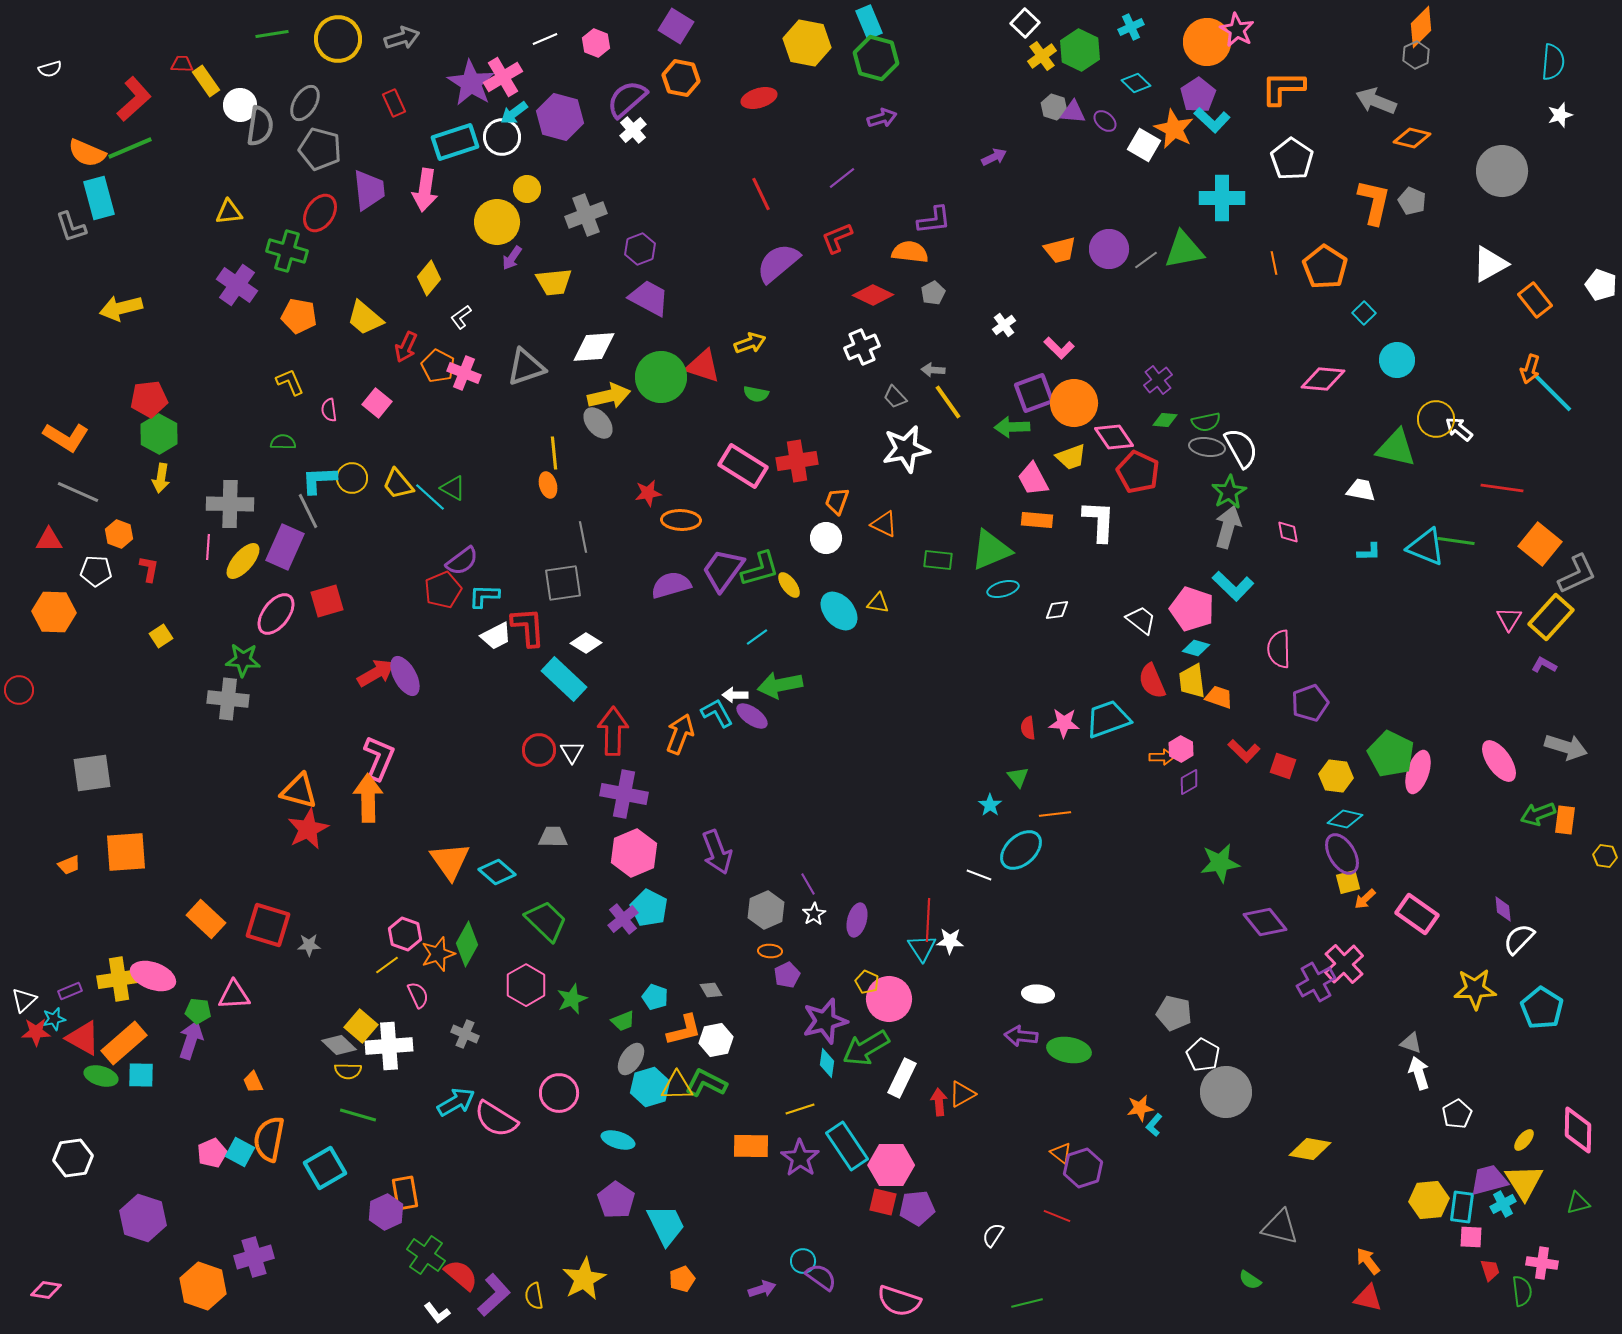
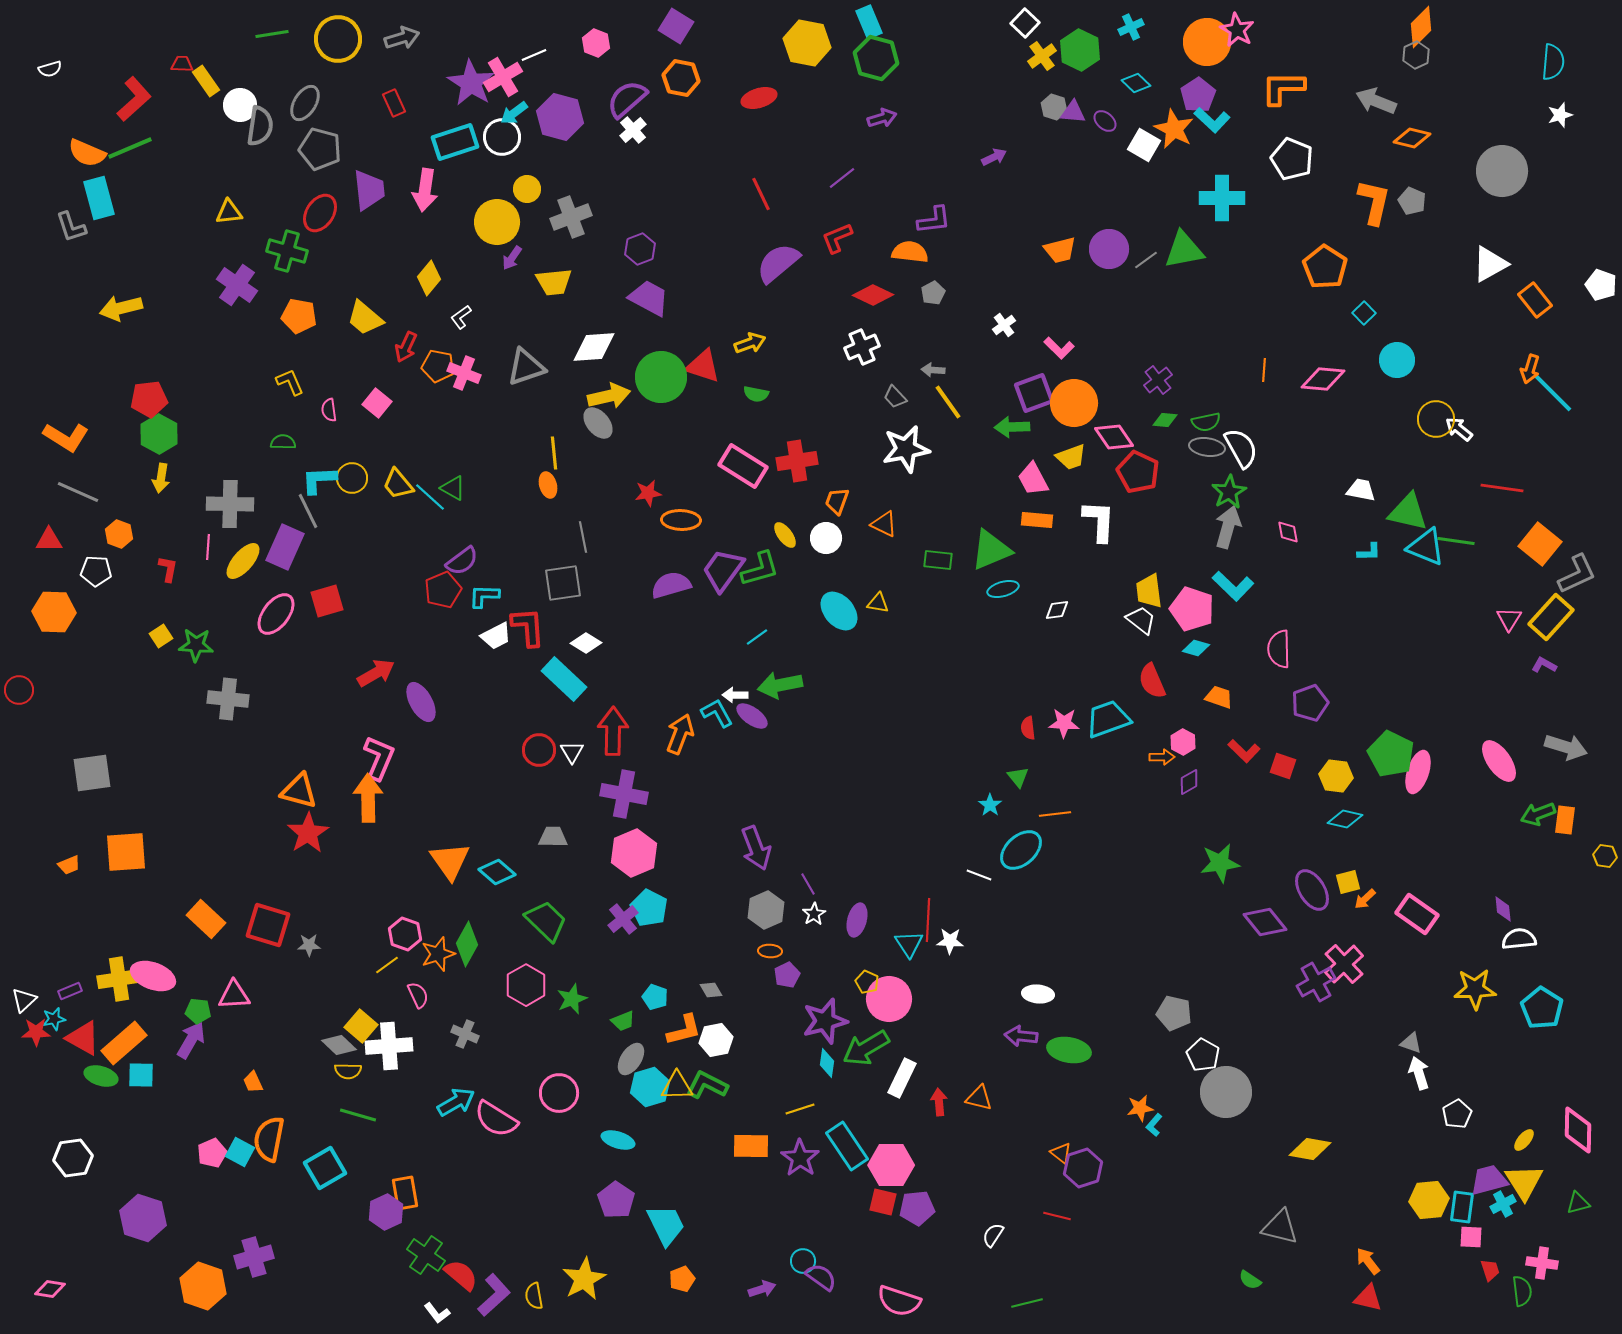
white line at (545, 39): moved 11 px left, 16 px down
white pentagon at (1292, 159): rotated 12 degrees counterclockwise
gray cross at (586, 215): moved 15 px left, 2 px down
orange line at (1274, 263): moved 10 px left, 107 px down; rotated 15 degrees clockwise
orange pentagon at (438, 366): rotated 16 degrees counterclockwise
green triangle at (1396, 448): moved 12 px right, 64 px down
red L-shape at (149, 569): moved 19 px right
yellow ellipse at (789, 585): moved 4 px left, 50 px up
green star at (243, 660): moved 47 px left, 15 px up
purple ellipse at (405, 676): moved 16 px right, 26 px down
yellow trapezoid at (1192, 681): moved 43 px left, 90 px up
pink hexagon at (1181, 749): moved 2 px right, 7 px up
red star at (308, 829): moved 4 px down; rotated 6 degrees counterclockwise
purple arrow at (717, 852): moved 39 px right, 4 px up
purple ellipse at (1342, 854): moved 30 px left, 36 px down
white semicircle at (1519, 939): rotated 40 degrees clockwise
cyan triangle at (922, 948): moved 13 px left, 4 px up
purple arrow at (191, 1040): rotated 12 degrees clockwise
green L-shape at (706, 1083): moved 1 px right, 2 px down
orange triangle at (962, 1094): moved 17 px right, 4 px down; rotated 44 degrees clockwise
red line at (1057, 1216): rotated 8 degrees counterclockwise
pink diamond at (46, 1290): moved 4 px right, 1 px up
